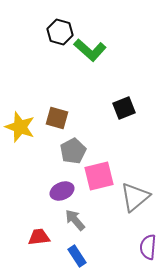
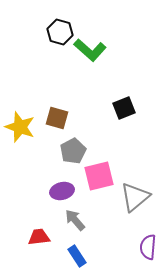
purple ellipse: rotated 10 degrees clockwise
